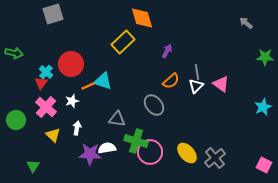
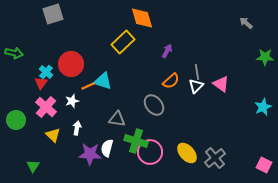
white semicircle: rotated 66 degrees counterclockwise
